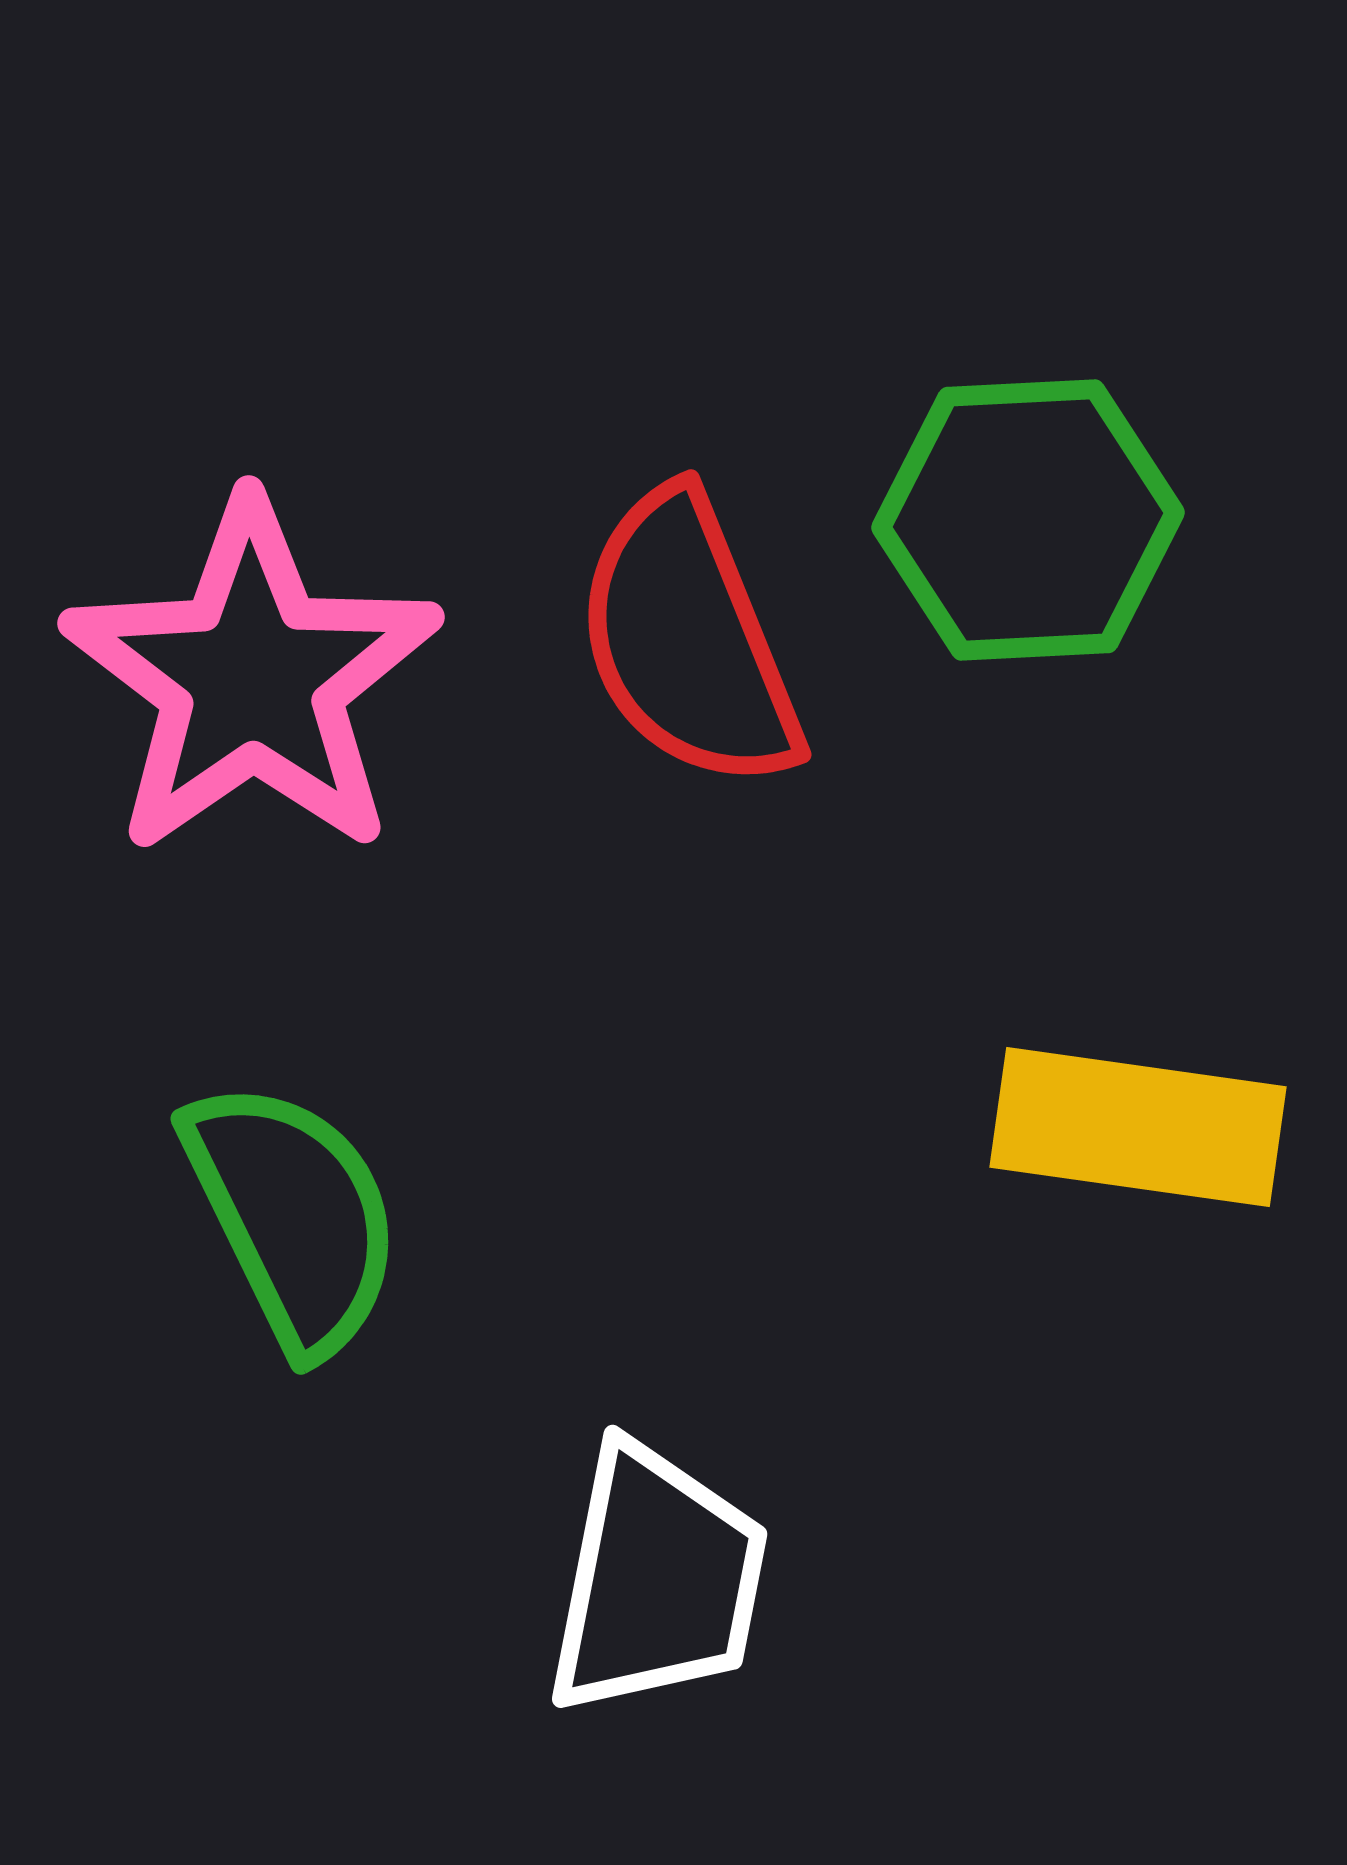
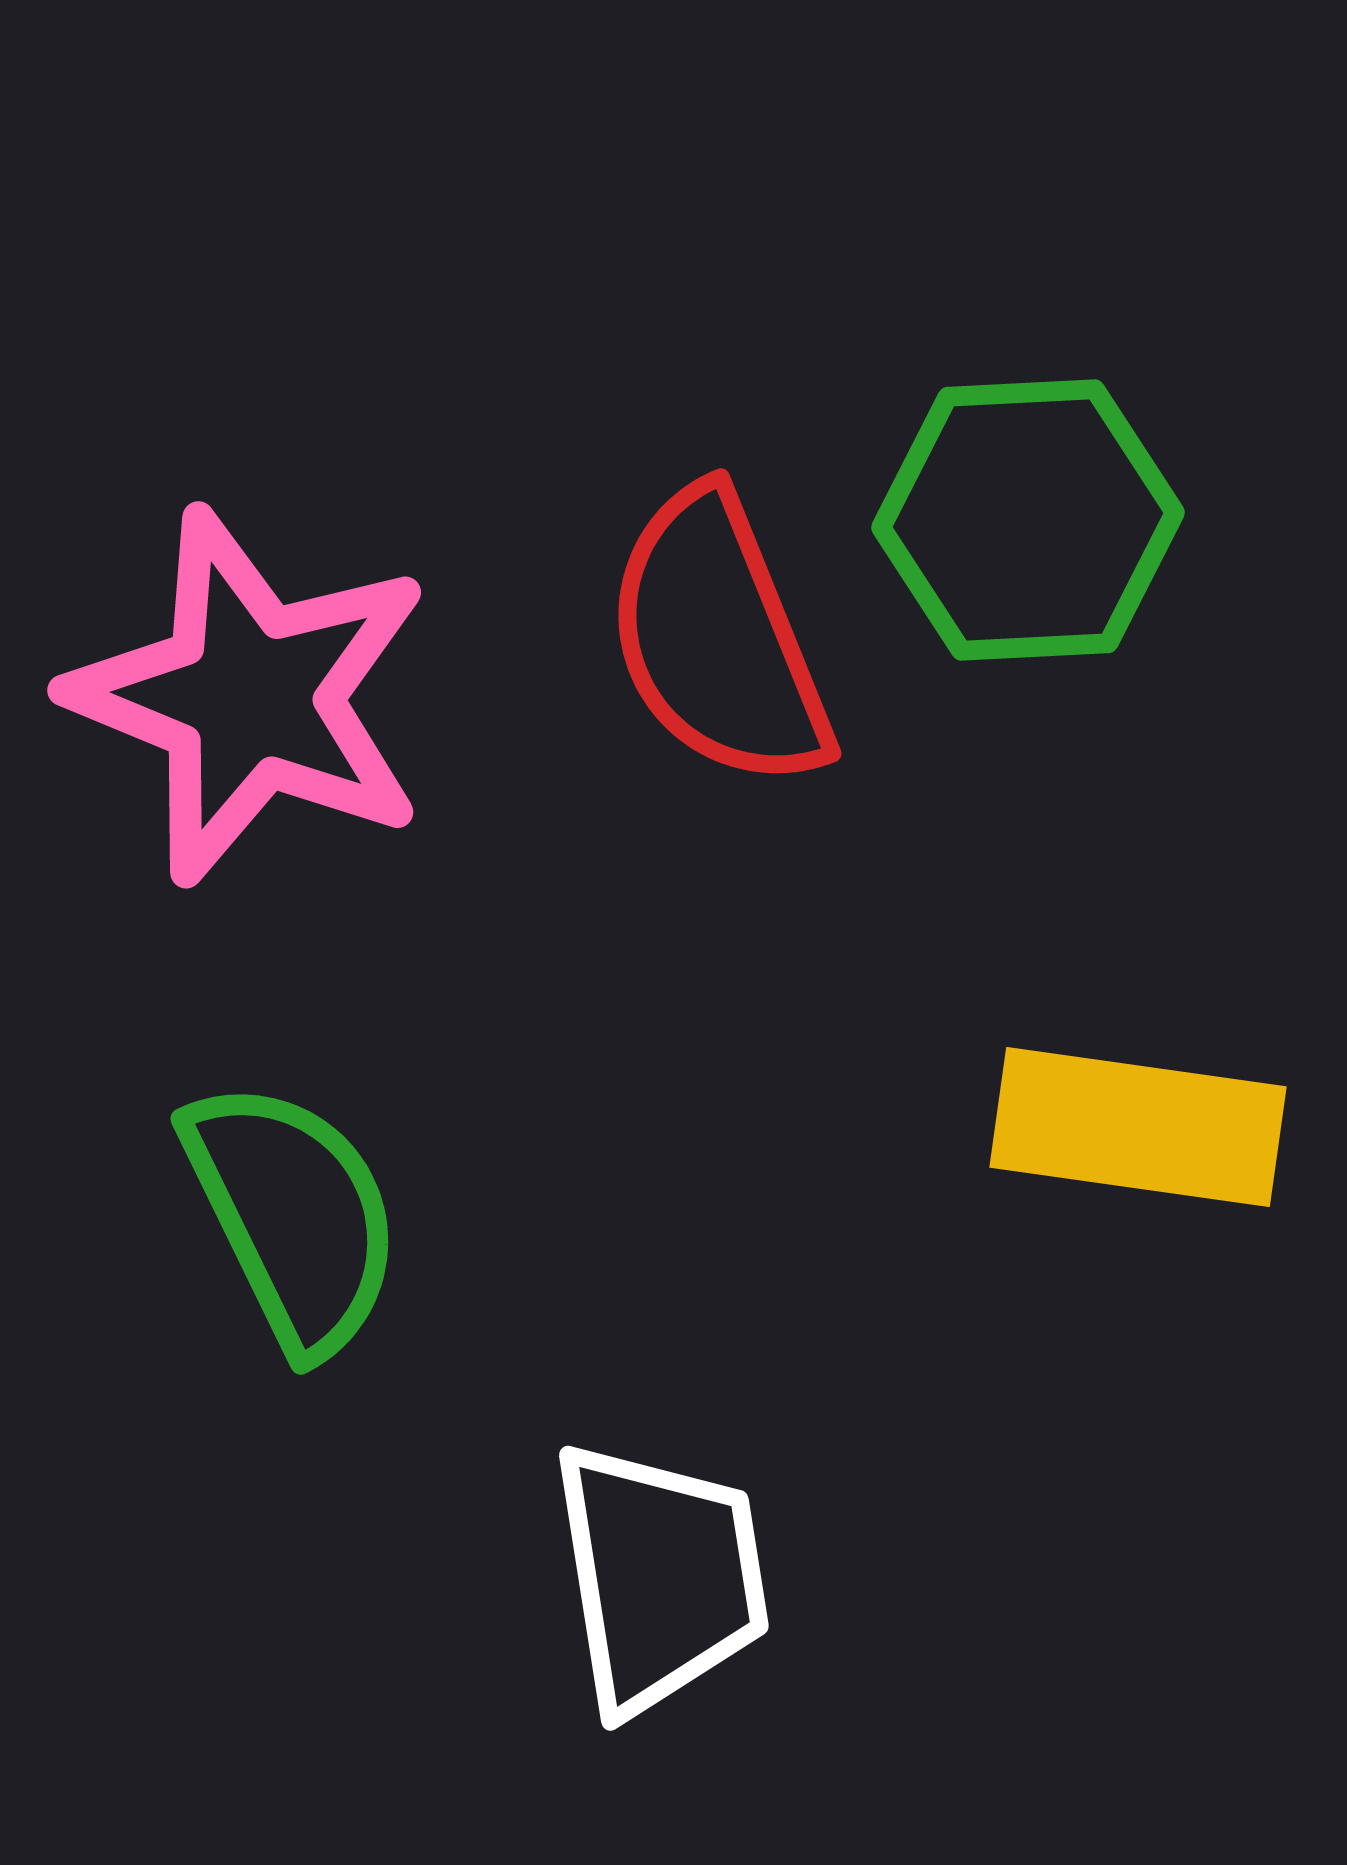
red semicircle: moved 30 px right, 1 px up
pink star: moved 2 px left, 19 px down; rotated 15 degrees counterclockwise
white trapezoid: moved 3 px right, 3 px up; rotated 20 degrees counterclockwise
